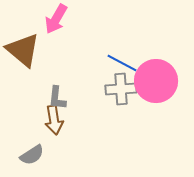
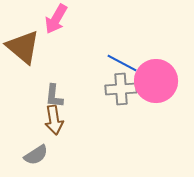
brown triangle: moved 3 px up
gray L-shape: moved 3 px left, 2 px up
gray semicircle: moved 4 px right
